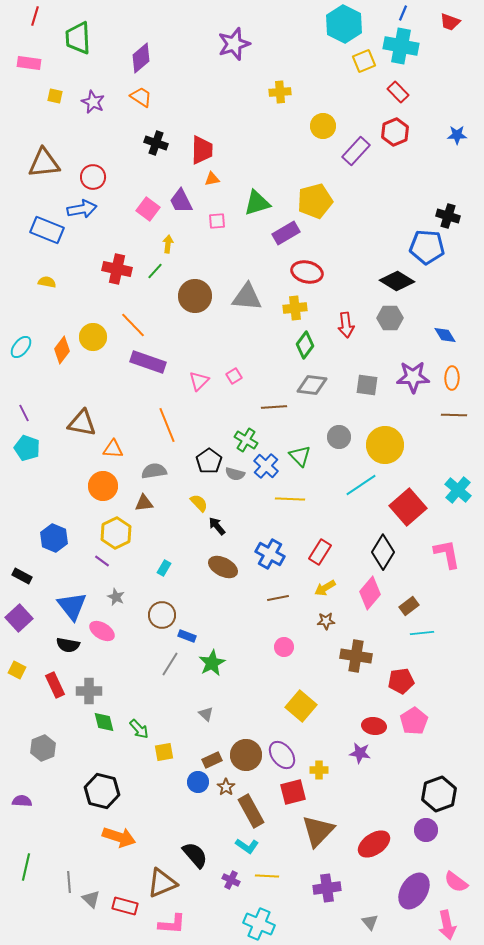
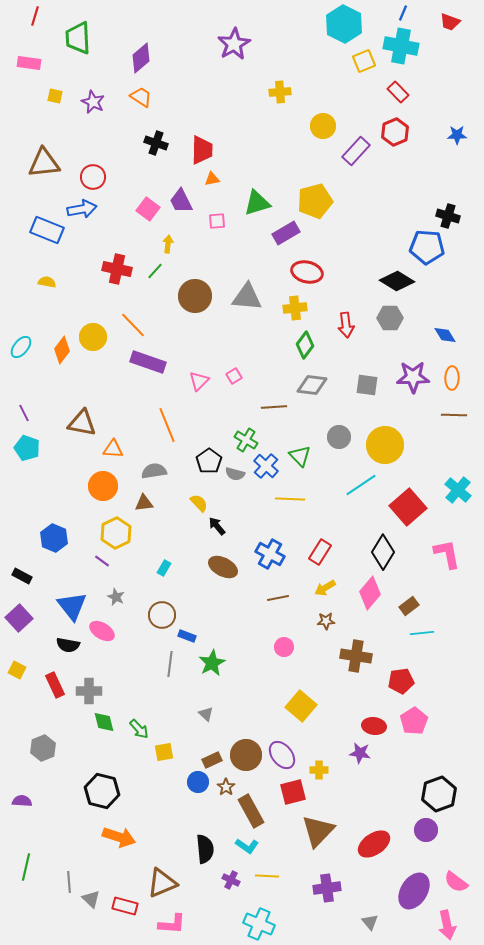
purple star at (234, 44): rotated 12 degrees counterclockwise
gray line at (170, 664): rotated 25 degrees counterclockwise
black semicircle at (195, 855): moved 10 px right, 6 px up; rotated 36 degrees clockwise
